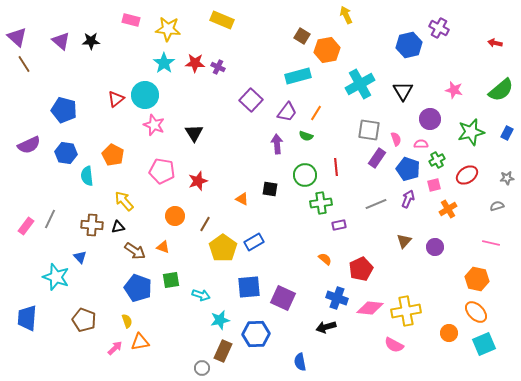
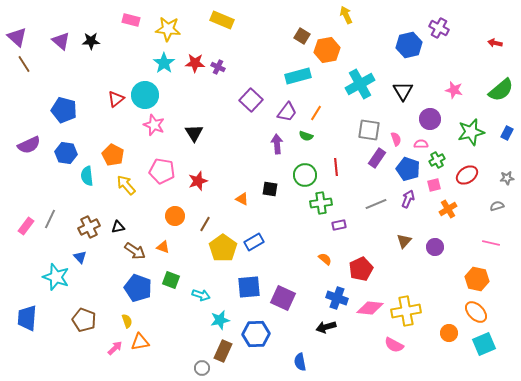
yellow arrow at (124, 201): moved 2 px right, 16 px up
brown cross at (92, 225): moved 3 px left, 2 px down; rotated 30 degrees counterclockwise
green square at (171, 280): rotated 30 degrees clockwise
